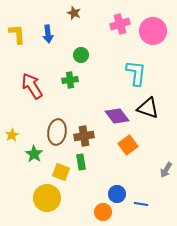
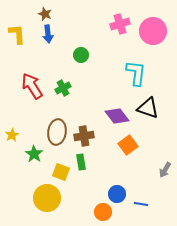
brown star: moved 29 px left, 1 px down
green cross: moved 7 px left, 8 px down; rotated 21 degrees counterclockwise
gray arrow: moved 1 px left
